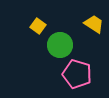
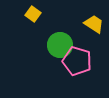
yellow square: moved 5 px left, 12 px up
pink pentagon: moved 13 px up
